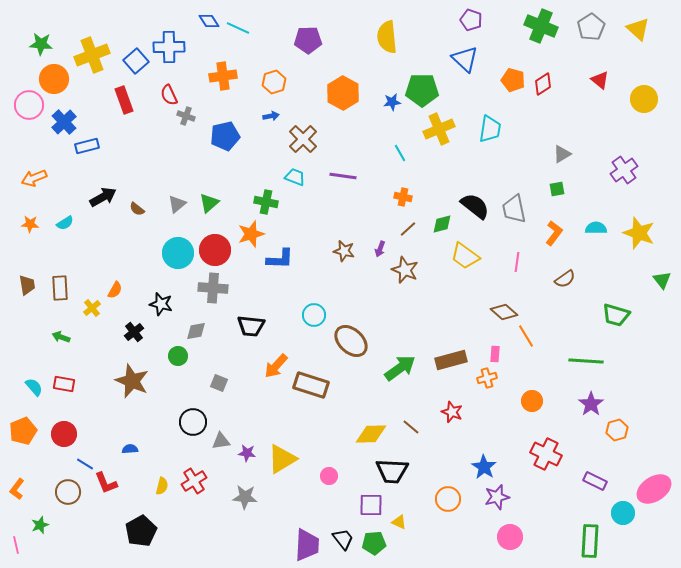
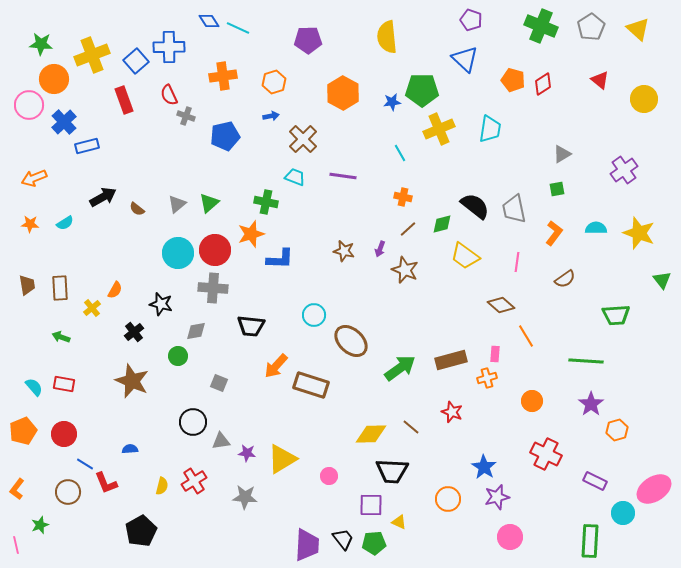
brown diamond at (504, 312): moved 3 px left, 7 px up
green trapezoid at (616, 315): rotated 20 degrees counterclockwise
